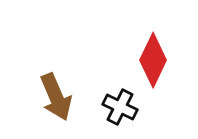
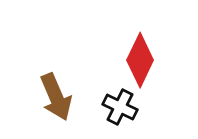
red diamond: moved 13 px left
